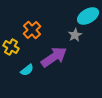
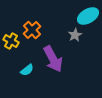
yellow cross: moved 6 px up
purple arrow: moved 1 px left, 2 px down; rotated 96 degrees clockwise
